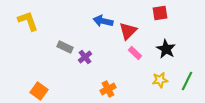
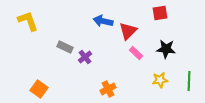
black star: rotated 24 degrees counterclockwise
pink rectangle: moved 1 px right
green line: moved 2 px right; rotated 24 degrees counterclockwise
orange square: moved 2 px up
